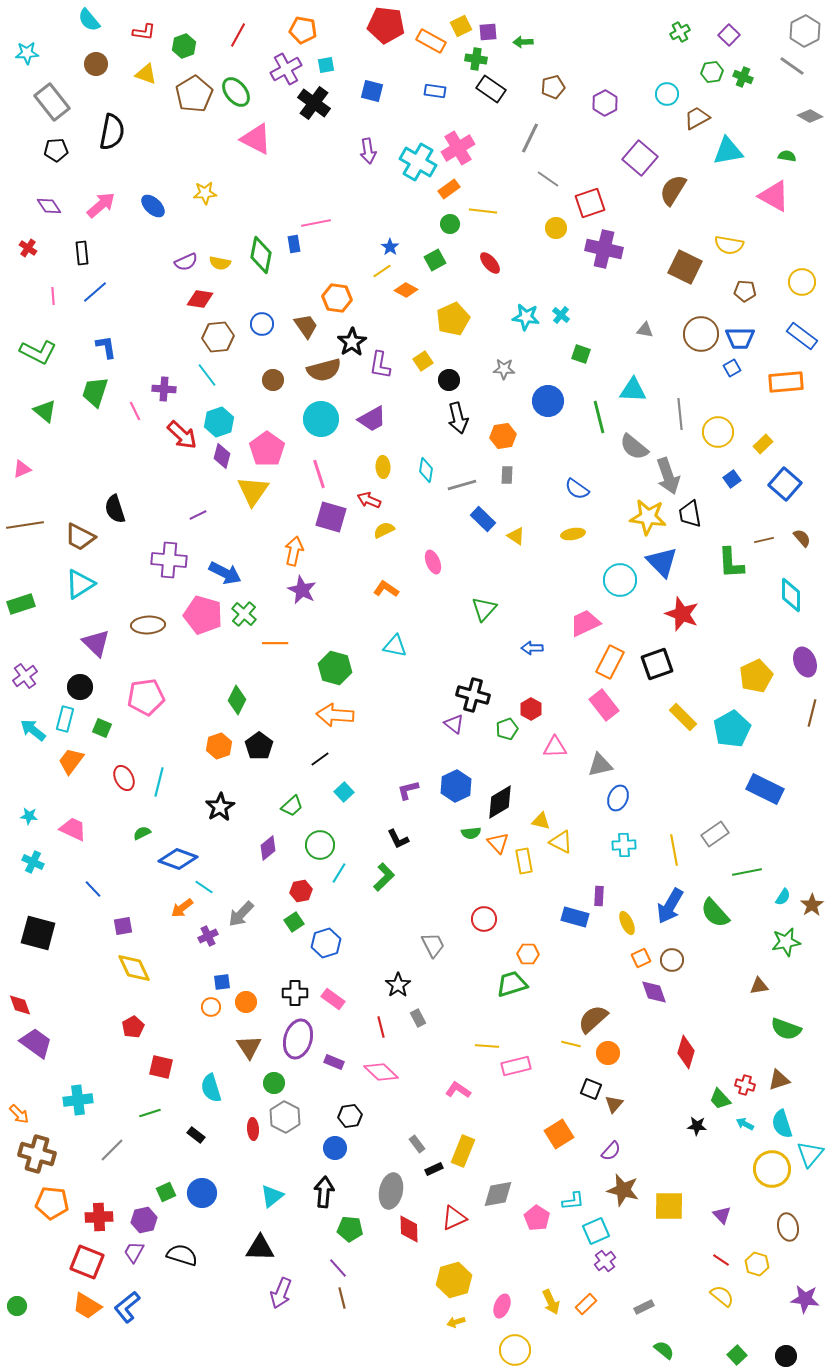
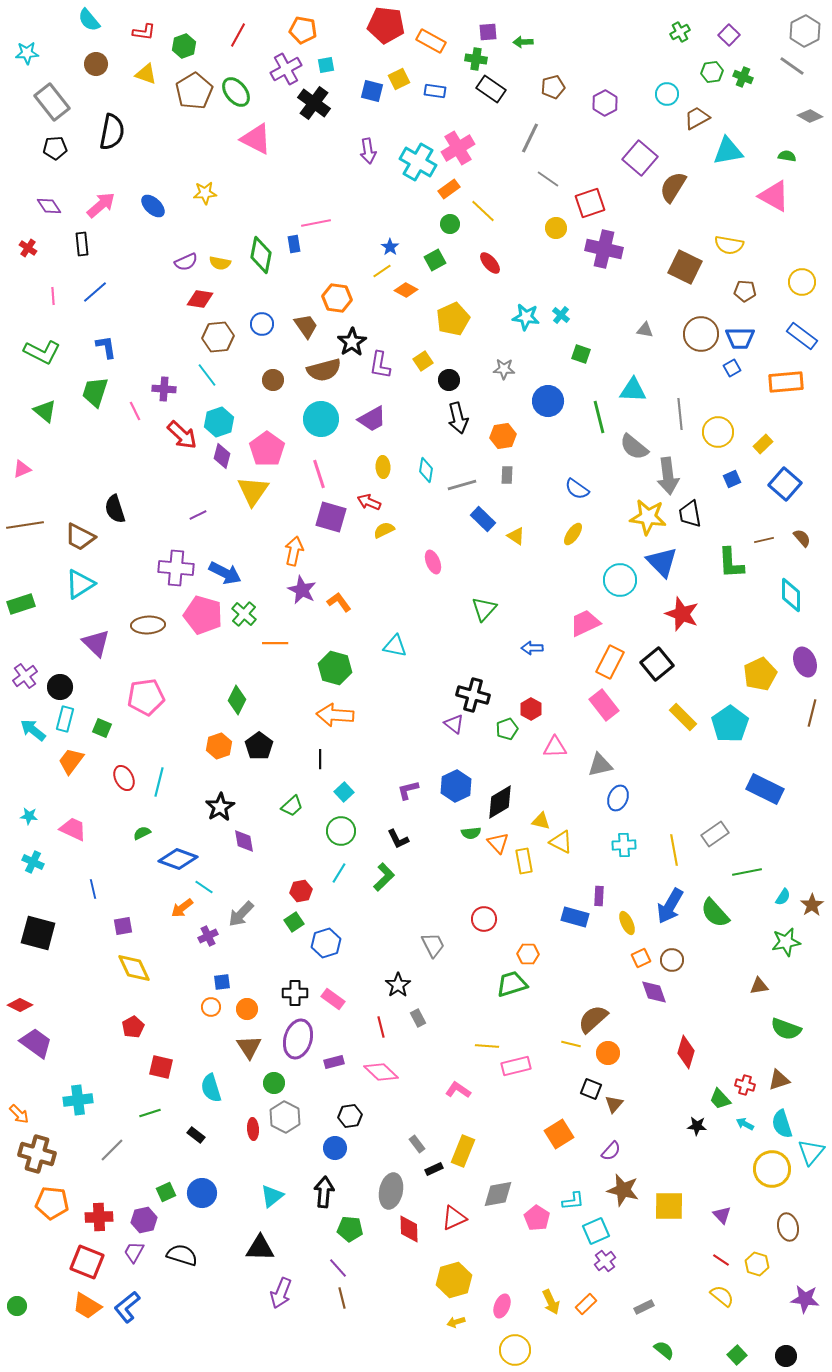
yellow square at (461, 26): moved 62 px left, 53 px down
brown pentagon at (194, 94): moved 3 px up
black pentagon at (56, 150): moved 1 px left, 2 px up
brown semicircle at (673, 190): moved 3 px up
yellow line at (483, 211): rotated 36 degrees clockwise
black rectangle at (82, 253): moved 9 px up
green L-shape at (38, 352): moved 4 px right
gray arrow at (668, 476): rotated 12 degrees clockwise
blue square at (732, 479): rotated 12 degrees clockwise
red arrow at (369, 500): moved 2 px down
yellow ellipse at (573, 534): rotated 45 degrees counterclockwise
purple cross at (169, 560): moved 7 px right, 8 px down
orange L-shape at (386, 589): moved 47 px left, 13 px down; rotated 20 degrees clockwise
black square at (657, 664): rotated 20 degrees counterclockwise
yellow pentagon at (756, 676): moved 4 px right, 2 px up
black circle at (80, 687): moved 20 px left
cyan pentagon at (732, 729): moved 2 px left, 5 px up; rotated 6 degrees counterclockwise
black line at (320, 759): rotated 54 degrees counterclockwise
green circle at (320, 845): moved 21 px right, 14 px up
purple diamond at (268, 848): moved 24 px left, 7 px up; rotated 60 degrees counterclockwise
blue line at (93, 889): rotated 30 degrees clockwise
orange circle at (246, 1002): moved 1 px right, 7 px down
red diamond at (20, 1005): rotated 45 degrees counterclockwise
purple rectangle at (334, 1062): rotated 36 degrees counterclockwise
cyan triangle at (810, 1154): moved 1 px right, 2 px up
